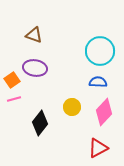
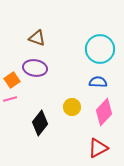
brown triangle: moved 3 px right, 3 px down
cyan circle: moved 2 px up
pink line: moved 4 px left
